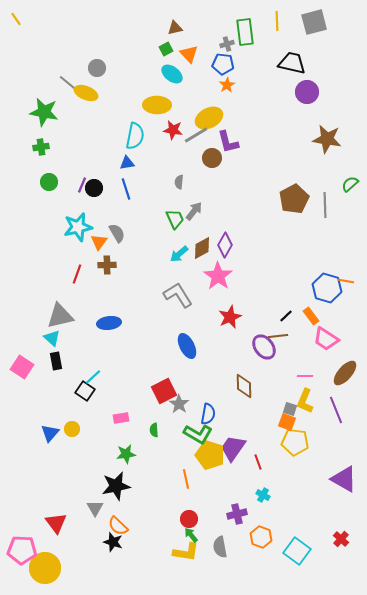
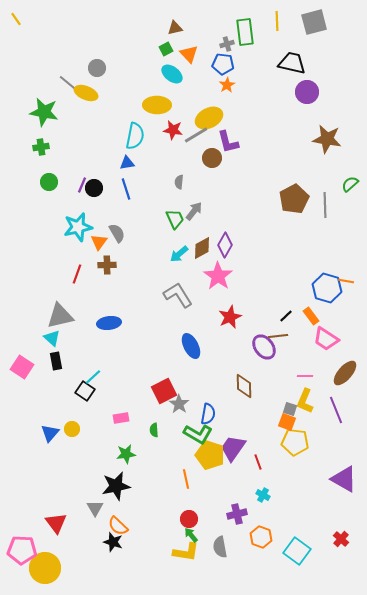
blue ellipse at (187, 346): moved 4 px right
